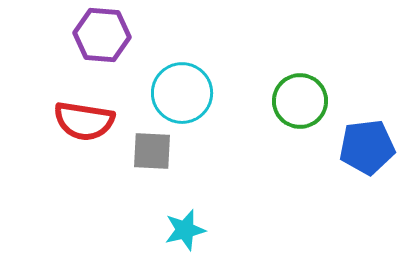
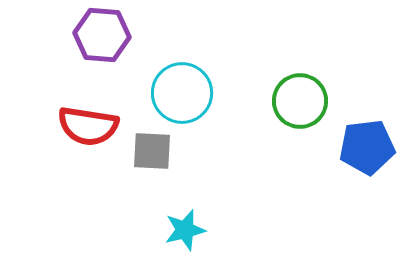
red semicircle: moved 4 px right, 5 px down
